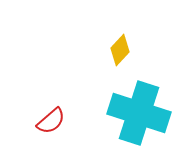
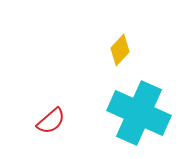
cyan cross: rotated 6 degrees clockwise
